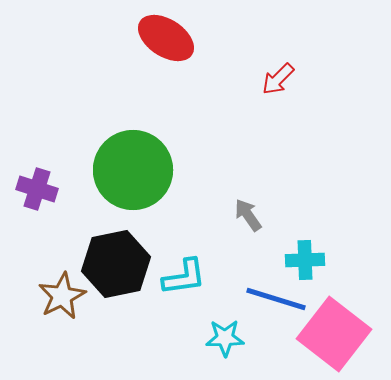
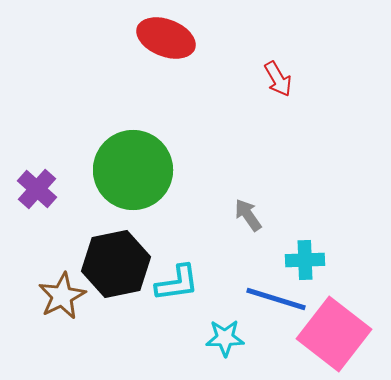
red ellipse: rotated 12 degrees counterclockwise
red arrow: rotated 75 degrees counterclockwise
purple cross: rotated 24 degrees clockwise
cyan L-shape: moved 7 px left, 6 px down
